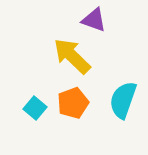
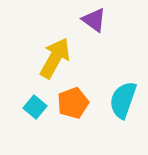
purple triangle: rotated 16 degrees clockwise
yellow arrow: moved 17 px left, 2 px down; rotated 75 degrees clockwise
cyan square: moved 1 px up
